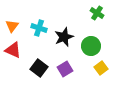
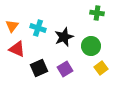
green cross: rotated 24 degrees counterclockwise
cyan cross: moved 1 px left
red triangle: moved 4 px right, 1 px up
black square: rotated 30 degrees clockwise
